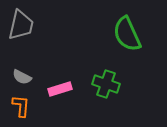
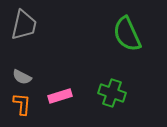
gray trapezoid: moved 3 px right
green cross: moved 6 px right, 9 px down
pink rectangle: moved 7 px down
orange L-shape: moved 1 px right, 2 px up
